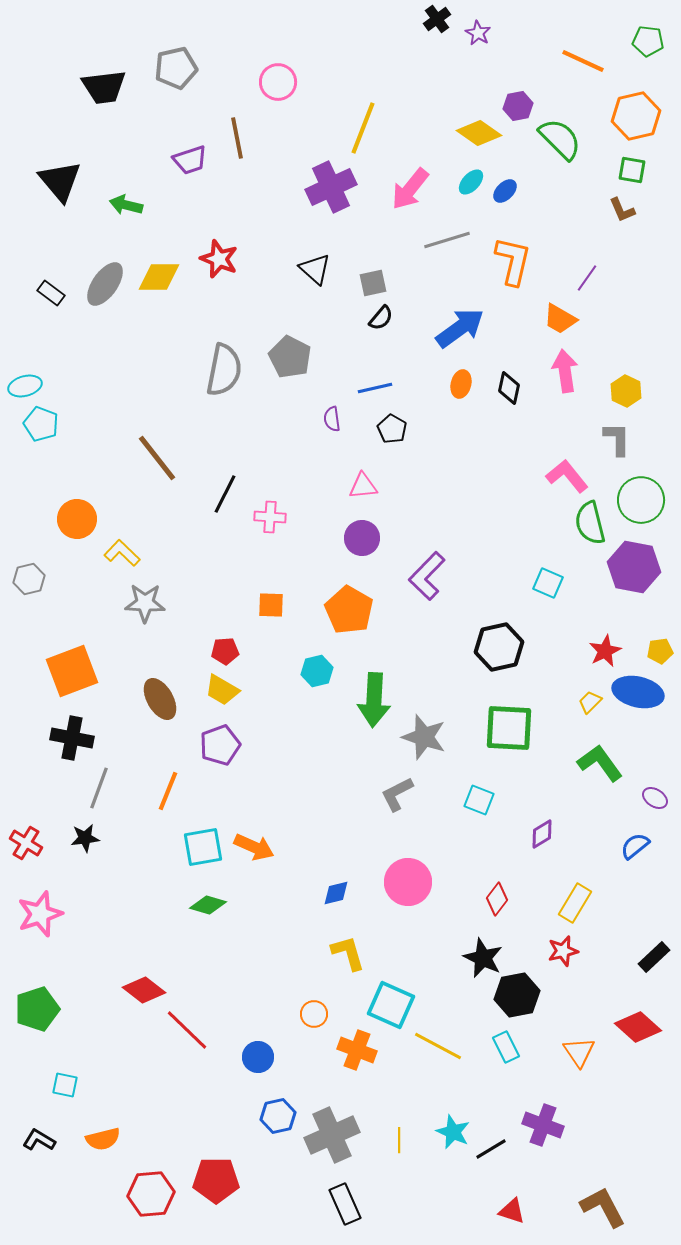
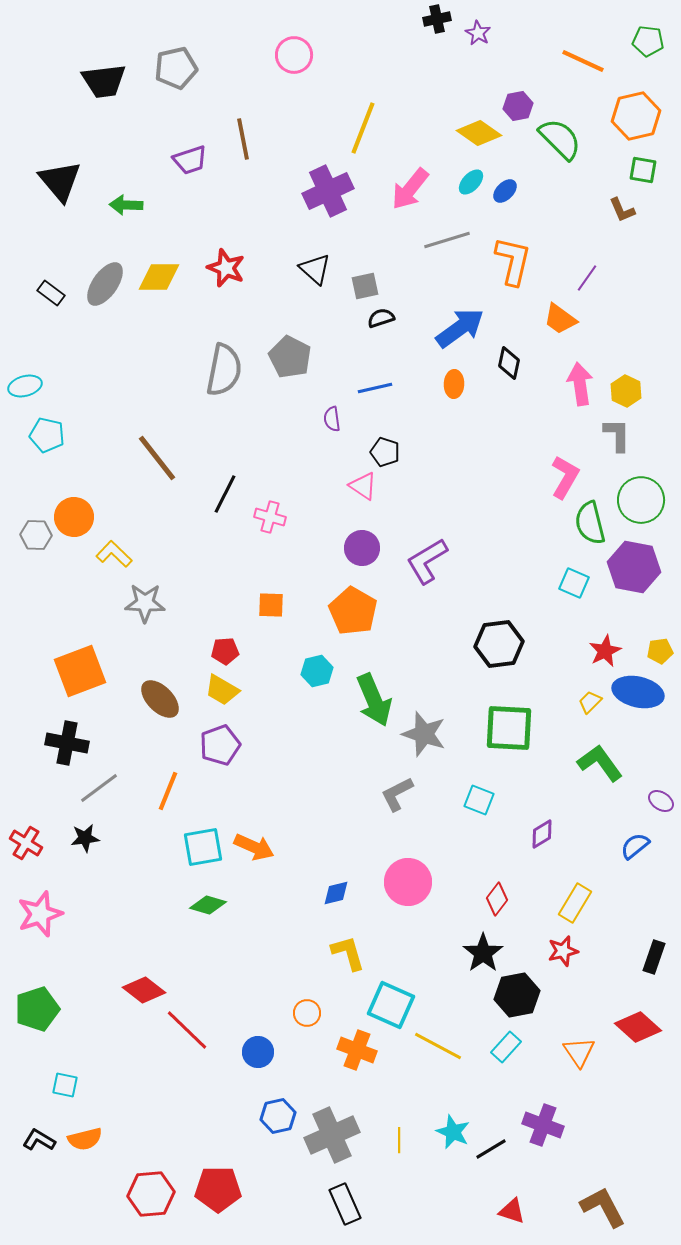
black cross at (437, 19): rotated 24 degrees clockwise
pink circle at (278, 82): moved 16 px right, 27 px up
black trapezoid at (104, 87): moved 6 px up
brown line at (237, 138): moved 6 px right, 1 px down
green square at (632, 170): moved 11 px right
purple cross at (331, 187): moved 3 px left, 4 px down
green arrow at (126, 205): rotated 12 degrees counterclockwise
red star at (219, 259): moved 7 px right, 9 px down
gray square at (373, 283): moved 8 px left, 3 px down
black semicircle at (381, 318): rotated 148 degrees counterclockwise
orange trapezoid at (560, 319): rotated 6 degrees clockwise
pink arrow at (565, 371): moved 15 px right, 13 px down
orange ellipse at (461, 384): moved 7 px left; rotated 12 degrees counterclockwise
black diamond at (509, 388): moved 25 px up
cyan pentagon at (41, 424): moved 6 px right, 11 px down; rotated 8 degrees counterclockwise
black pentagon at (392, 429): moved 7 px left, 23 px down; rotated 12 degrees counterclockwise
gray L-shape at (617, 439): moved 4 px up
pink L-shape at (567, 476): moved 2 px left, 1 px down; rotated 69 degrees clockwise
pink triangle at (363, 486): rotated 40 degrees clockwise
pink cross at (270, 517): rotated 12 degrees clockwise
orange circle at (77, 519): moved 3 px left, 2 px up
purple circle at (362, 538): moved 10 px down
yellow L-shape at (122, 553): moved 8 px left, 1 px down
purple L-shape at (427, 576): moved 15 px up; rotated 15 degrees clockwise
gray hexagon at (29, 579): moved 7 px right, 44 px up; rotated 16 degrees clockwise
cyan square at (548, 583): moved 26 px right
orange pentagon at (349, 610): moved 4 px right, 1 px down
black hexagon at (499, 647): moved 3 px up; rotated 6 degrees clockwise
orange square at (72, 671): moved 8 px right
brown ellipse at (160, 699): rotated 15 degrees counterclockwise
green arrow at (374, 700): rotated 26 degrees counterclockwise
gray star at (424, 737): moved 3 px up
black cross at (72, 738): moved 5 px left, 5 px down
gray line at (99, 788): rotated 33 degrees clockwise
purple ellipse at (655, 798): moved 6 px right, 3 px down
black rectangle at (654, 957): rotated 28 degrees counterclockwise
black star at (483, 958): moved 5 px up; rotated 12 degrees clockwise
orange circle at (314, 1014): moved 7 px left, 1 px up
cyan rectangle at (506, 1047): rotated 68 degrees clockwise
blue circle at (258, 1057): moved 5 px up
orange semicircle at (103, 1139): moved 18 px left
red pentagon at (216, 1180): moved 2 px right, 9 px down
